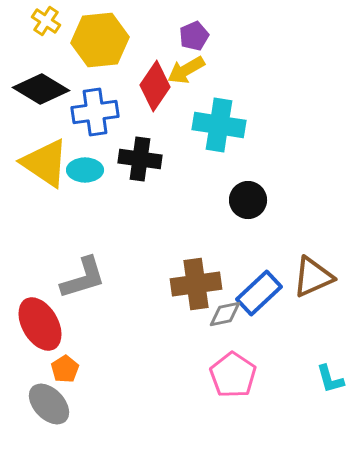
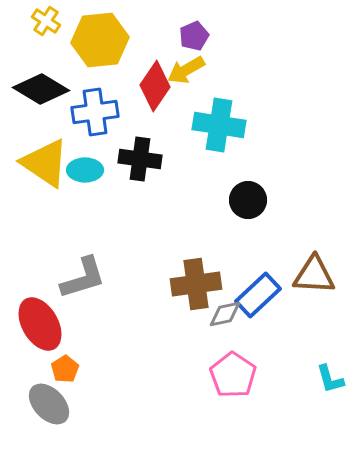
brown triangle: moved 1 px right, 2 px up; rotated 27 degrees clockwise
blue rectangle: moved 1 px left, 2 px down
